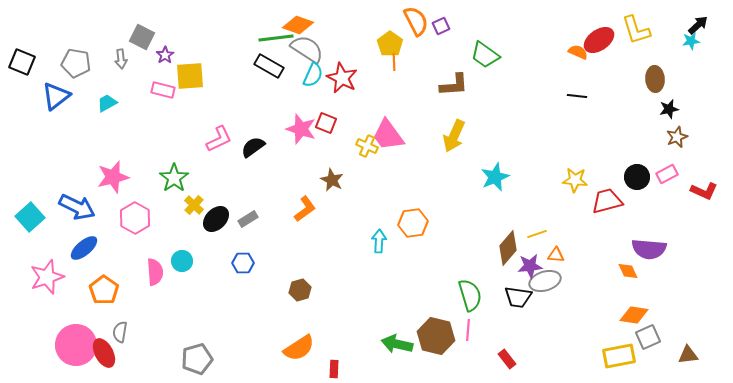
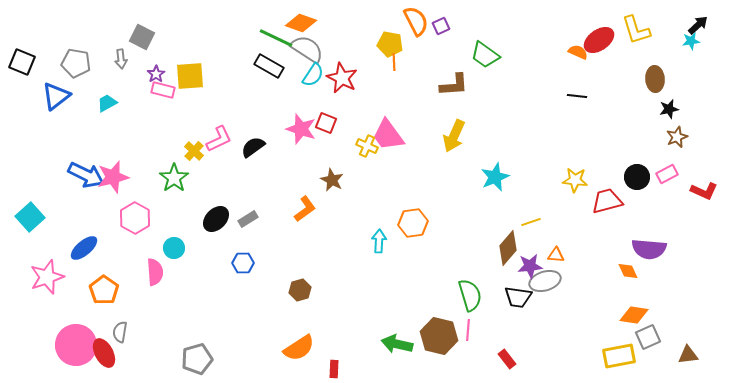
orange diamond at (298, 25): moved 3 px right, 2 px up
green line at (276, 38): rotated 32 degrees clockwise
yellow pentagon at (390, 44): rotated 25 degrees counterclockwise
purple star at (165, 55): moved 9 px left, 19 px down
cyan semicircle at (313, 75): rotated 10 degrees clockwise
yellow cross at (194, 205): moved 54 px up
blue arrow at (77, 207): moved 9 px right, 32 px up
yellow line at (537, 234): moved 6 px left, 12 px up
cyan circle at (182, 261): moved 8 px left, 13 px up
brown hexagon at (436, 336): moved 3 px right
